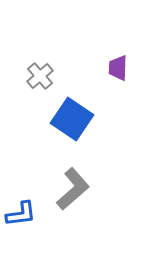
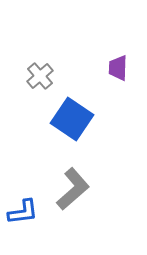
blue L-shape: moved 2 px right, 2 px up
